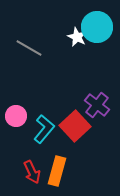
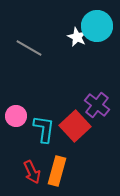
cyan circle: moved 1 px up
cyan L-shape: rotated 32 degrees counterclockwise
